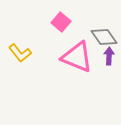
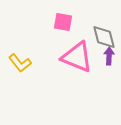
pink square: moved 2 px right; rotated 30 degrees counterclockwise
gray diamond: rotated 20 degrees clockwise
yellow L-shape: moved 10 px down
